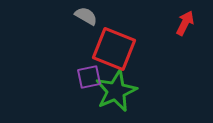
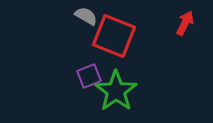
red square: moved 13 px up
purple square: moved 1 px up; rotated 10 degrees counterclockwise
green star: rotated 12 degrees counterclockwise
